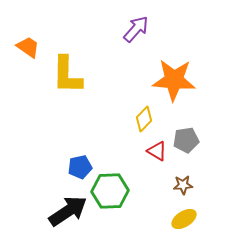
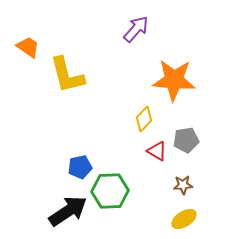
yellow L-shape: rotated 15 degrees counterclockwise
